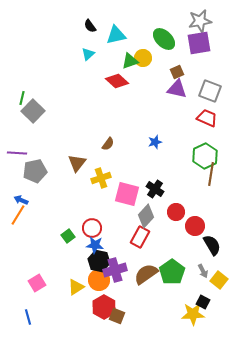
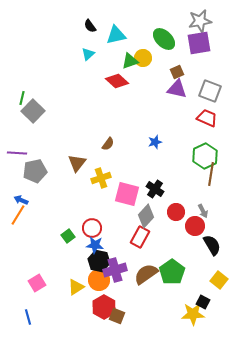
gray arrow at (203, 271): moved 60 px up
